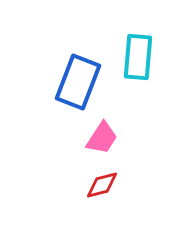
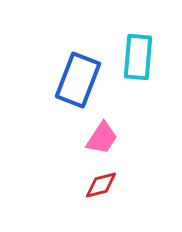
blue rectangle: moved 2 px up
red diamond: moved 1 px left
